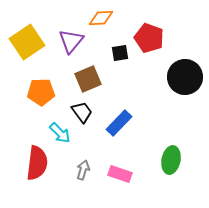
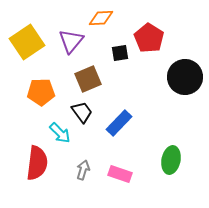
red pentagon: rotated 12 degrees clockwise
